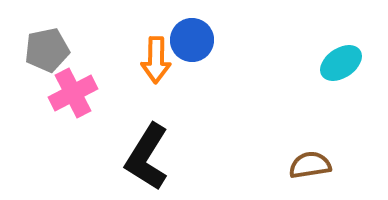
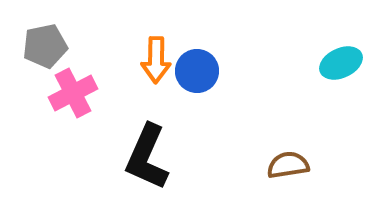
blue circle: moved 5 px right, 31 px down
gray pentagon: moved 2 px left, 4 px up
cyan ellipse: rotated 9 degrees clockwise
black L-shape: rotated 8 degrees counterclockwise
brown semicircle: moved 22 px left
